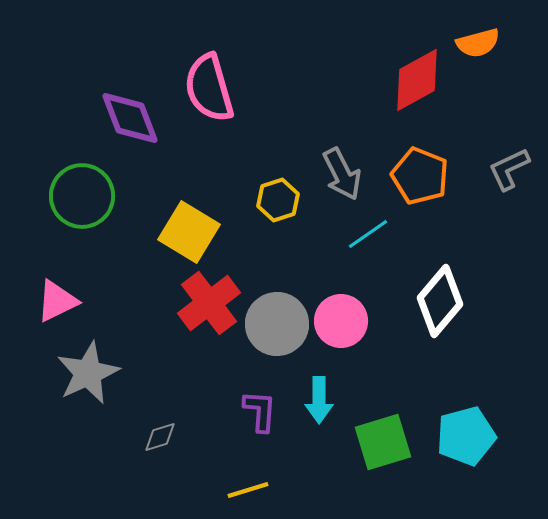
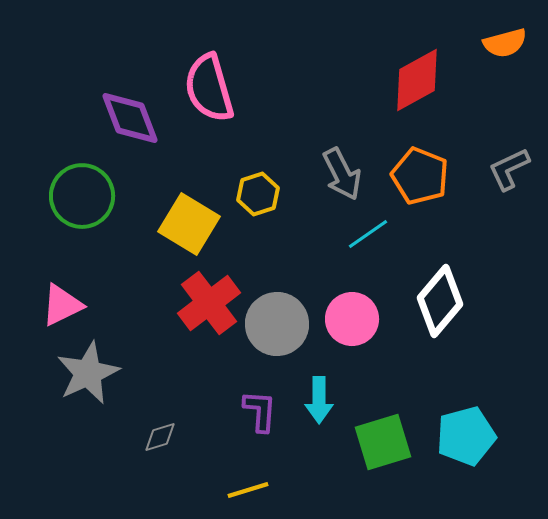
orange semicircle: moved 27 px right
yellow hexagon: moved 20 px left, 6 px up
yellow square: moved 8 px up
pink triangle: moved 5 px right, 4 px down
pink circle: moved 11 px right, 2 px up
